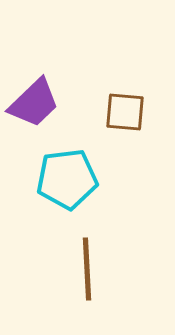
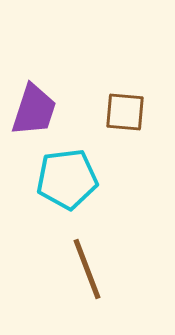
purple trapezoid: moved 7 px down; rotated 28 degrees counterclockwise
brown line: rotated 18 degrees counterclockwise
